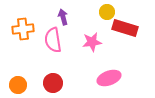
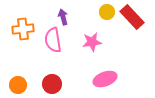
red rectangle: moved 7 px right, 11 px up; rotated 30 degrees clockwise
pink ellipse: moved 4 px left, 1 px down
red circle: moved 1 px left, 1 px down
